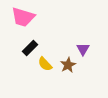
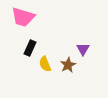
black rectangle: rotated 21 degrees counterclockwise
yellow semicircle: rotated 21 degrees clockwise
